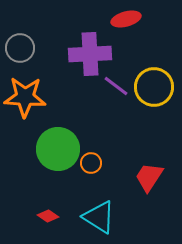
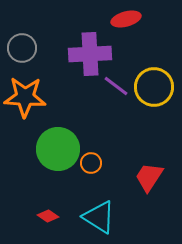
gray circle: moved 2 px right
